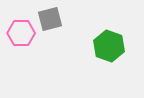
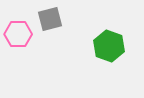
pink hexagon: moved 3 px left, 1 px down
